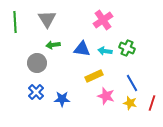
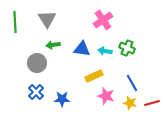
red line: rotated 56 degrees clockwise
